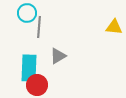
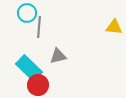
gray triangle: rotated 18 degrees clockwise
cyan rectangle: rotated 48 degrees counterclockwise
red circle: moved 1 px right
